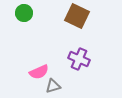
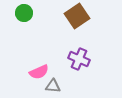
brown square: rotated 30 degrees clockwise
gray triangle: rotated 21 degrees clockwise
